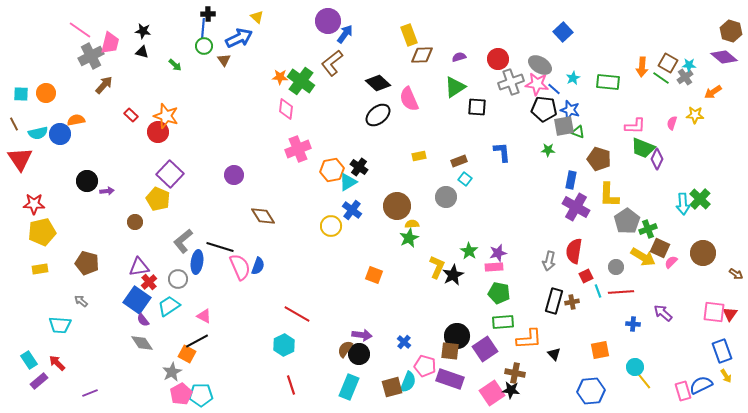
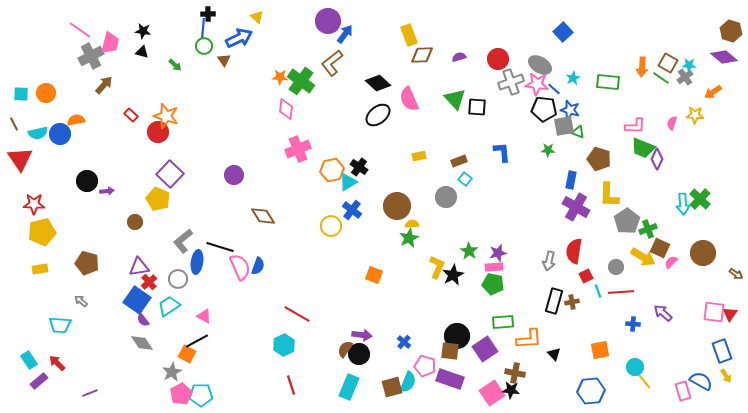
green triangle at (455, 87): moved 12 px down; rotated 40 degrees counterclockwise
green pentagon at (499, 293): moved 6 px left, 9 px up
blue semicircle at (701, 385): moved 4 px up; rotated 55 degrees clockwise
